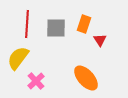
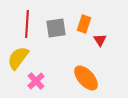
gray square: rotated 10 degrees counterclockwise
